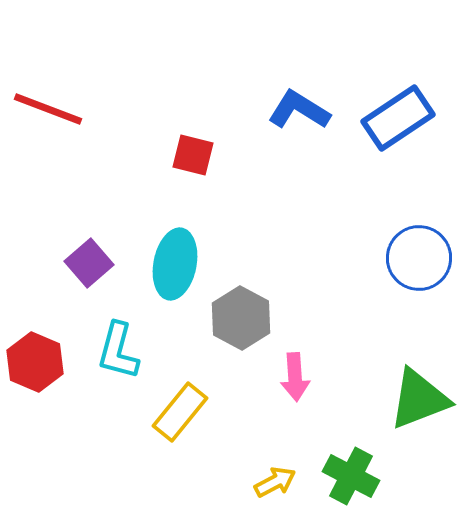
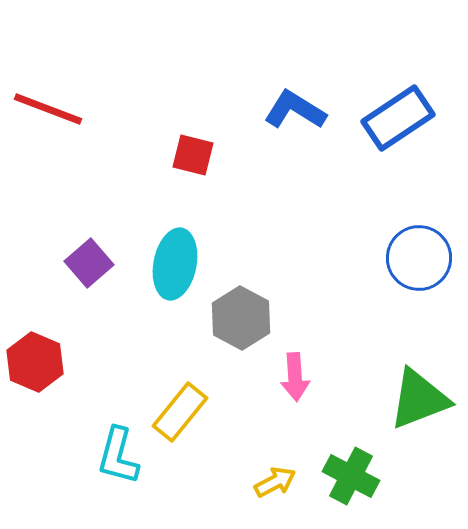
blue L-shape: moved 4 px left
cyan L-shape: moved 105 px down
